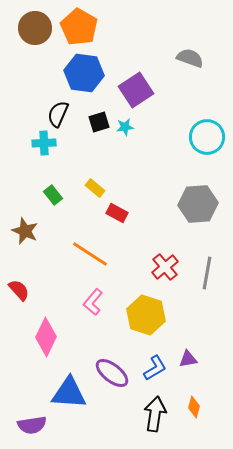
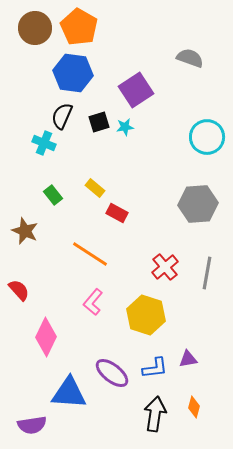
blue hexagon: moved 11 px left
black semicircle: moved 4 px right, 2 px down
cyan cross: rotated 25 degrees clockwise
blue L-shape: rotated 24 degrees clockwise
